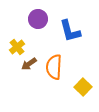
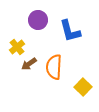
purple circle: moved 1 px down
